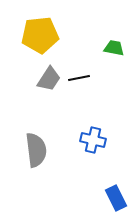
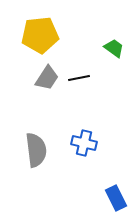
green trapezoid: rotated 25 degrees clockwise
gray trapezoid: moved 2 px left, 1 px up
blue cross: moved 9 px left, 3 px down
